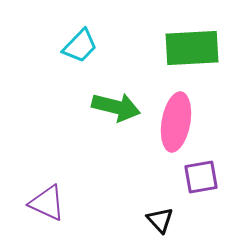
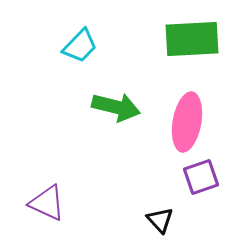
green rectangle: moved 9 px up
pink ellipse: moved 11 px right
purple square: rotated 9 degrees counterclockwise
